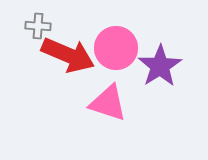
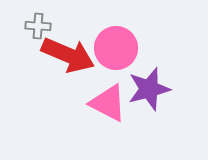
purple star: moved 11 px left, 23 px down; rotated 18 degrees clockwise
pink triangle: rotated 9 degrees clockwise
